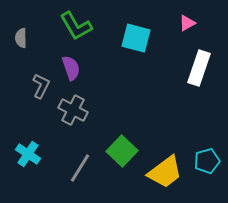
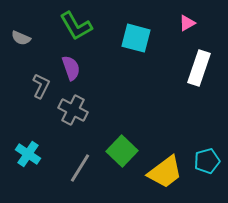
gray semicircle: rotated 66 degrees counterclockwise
